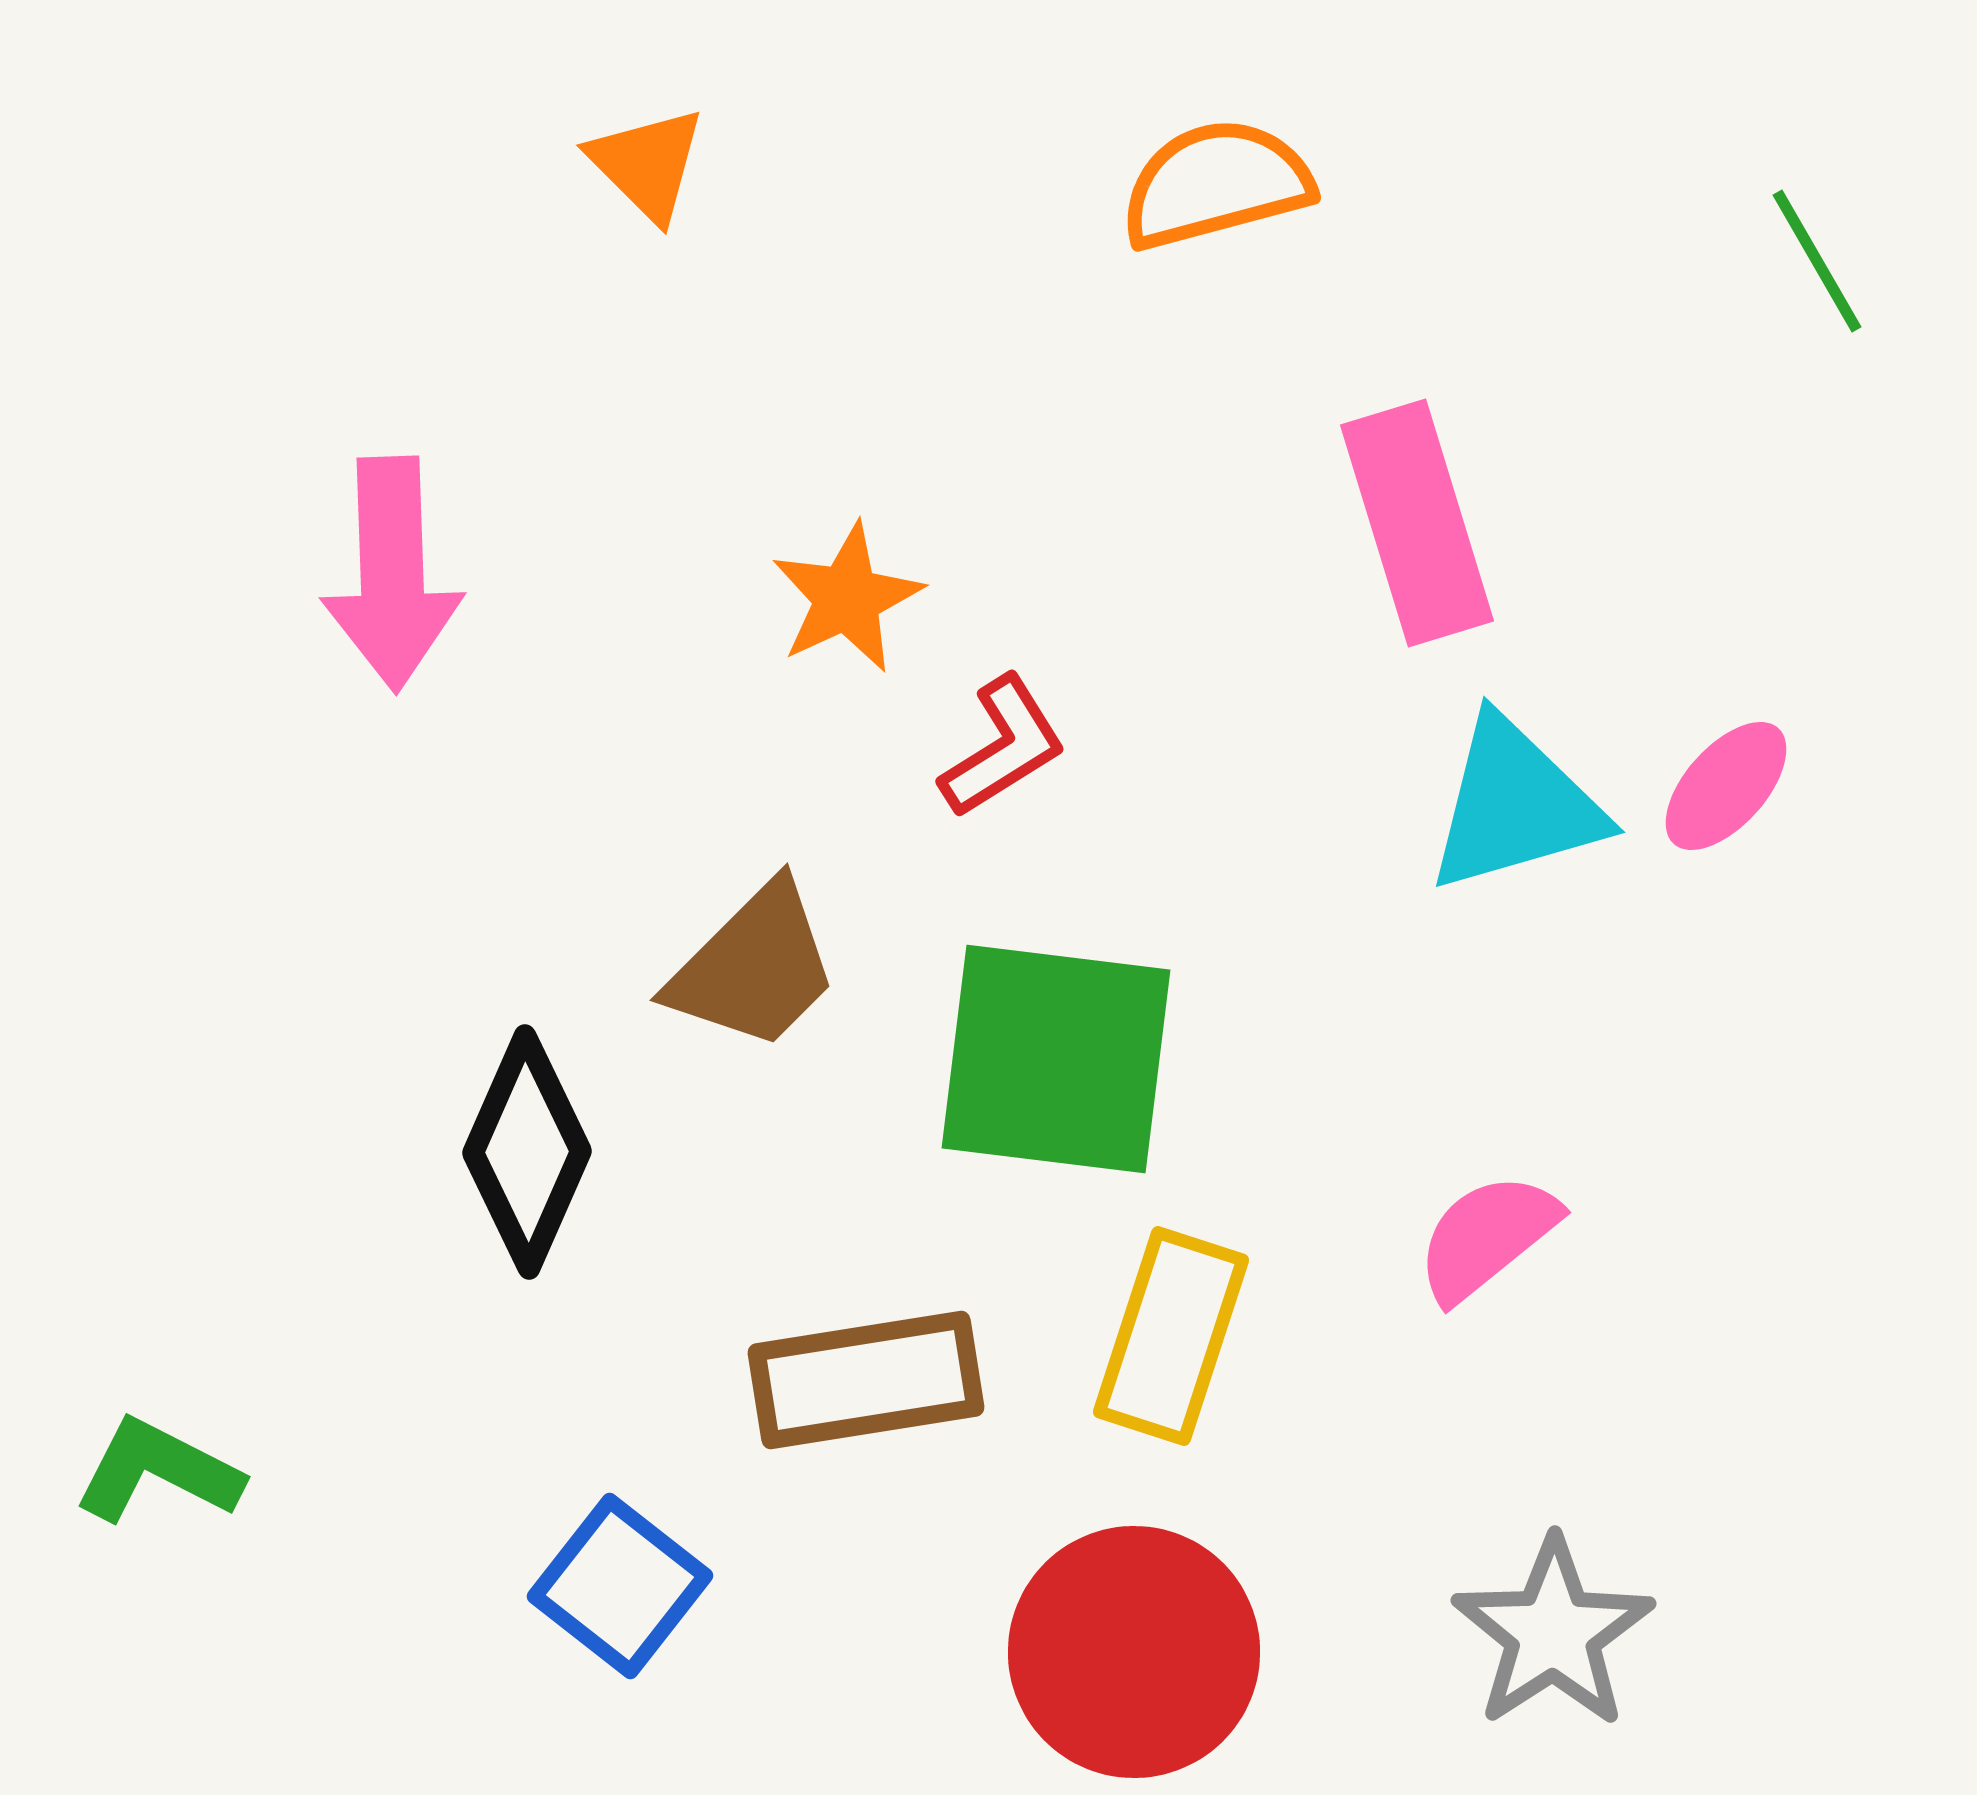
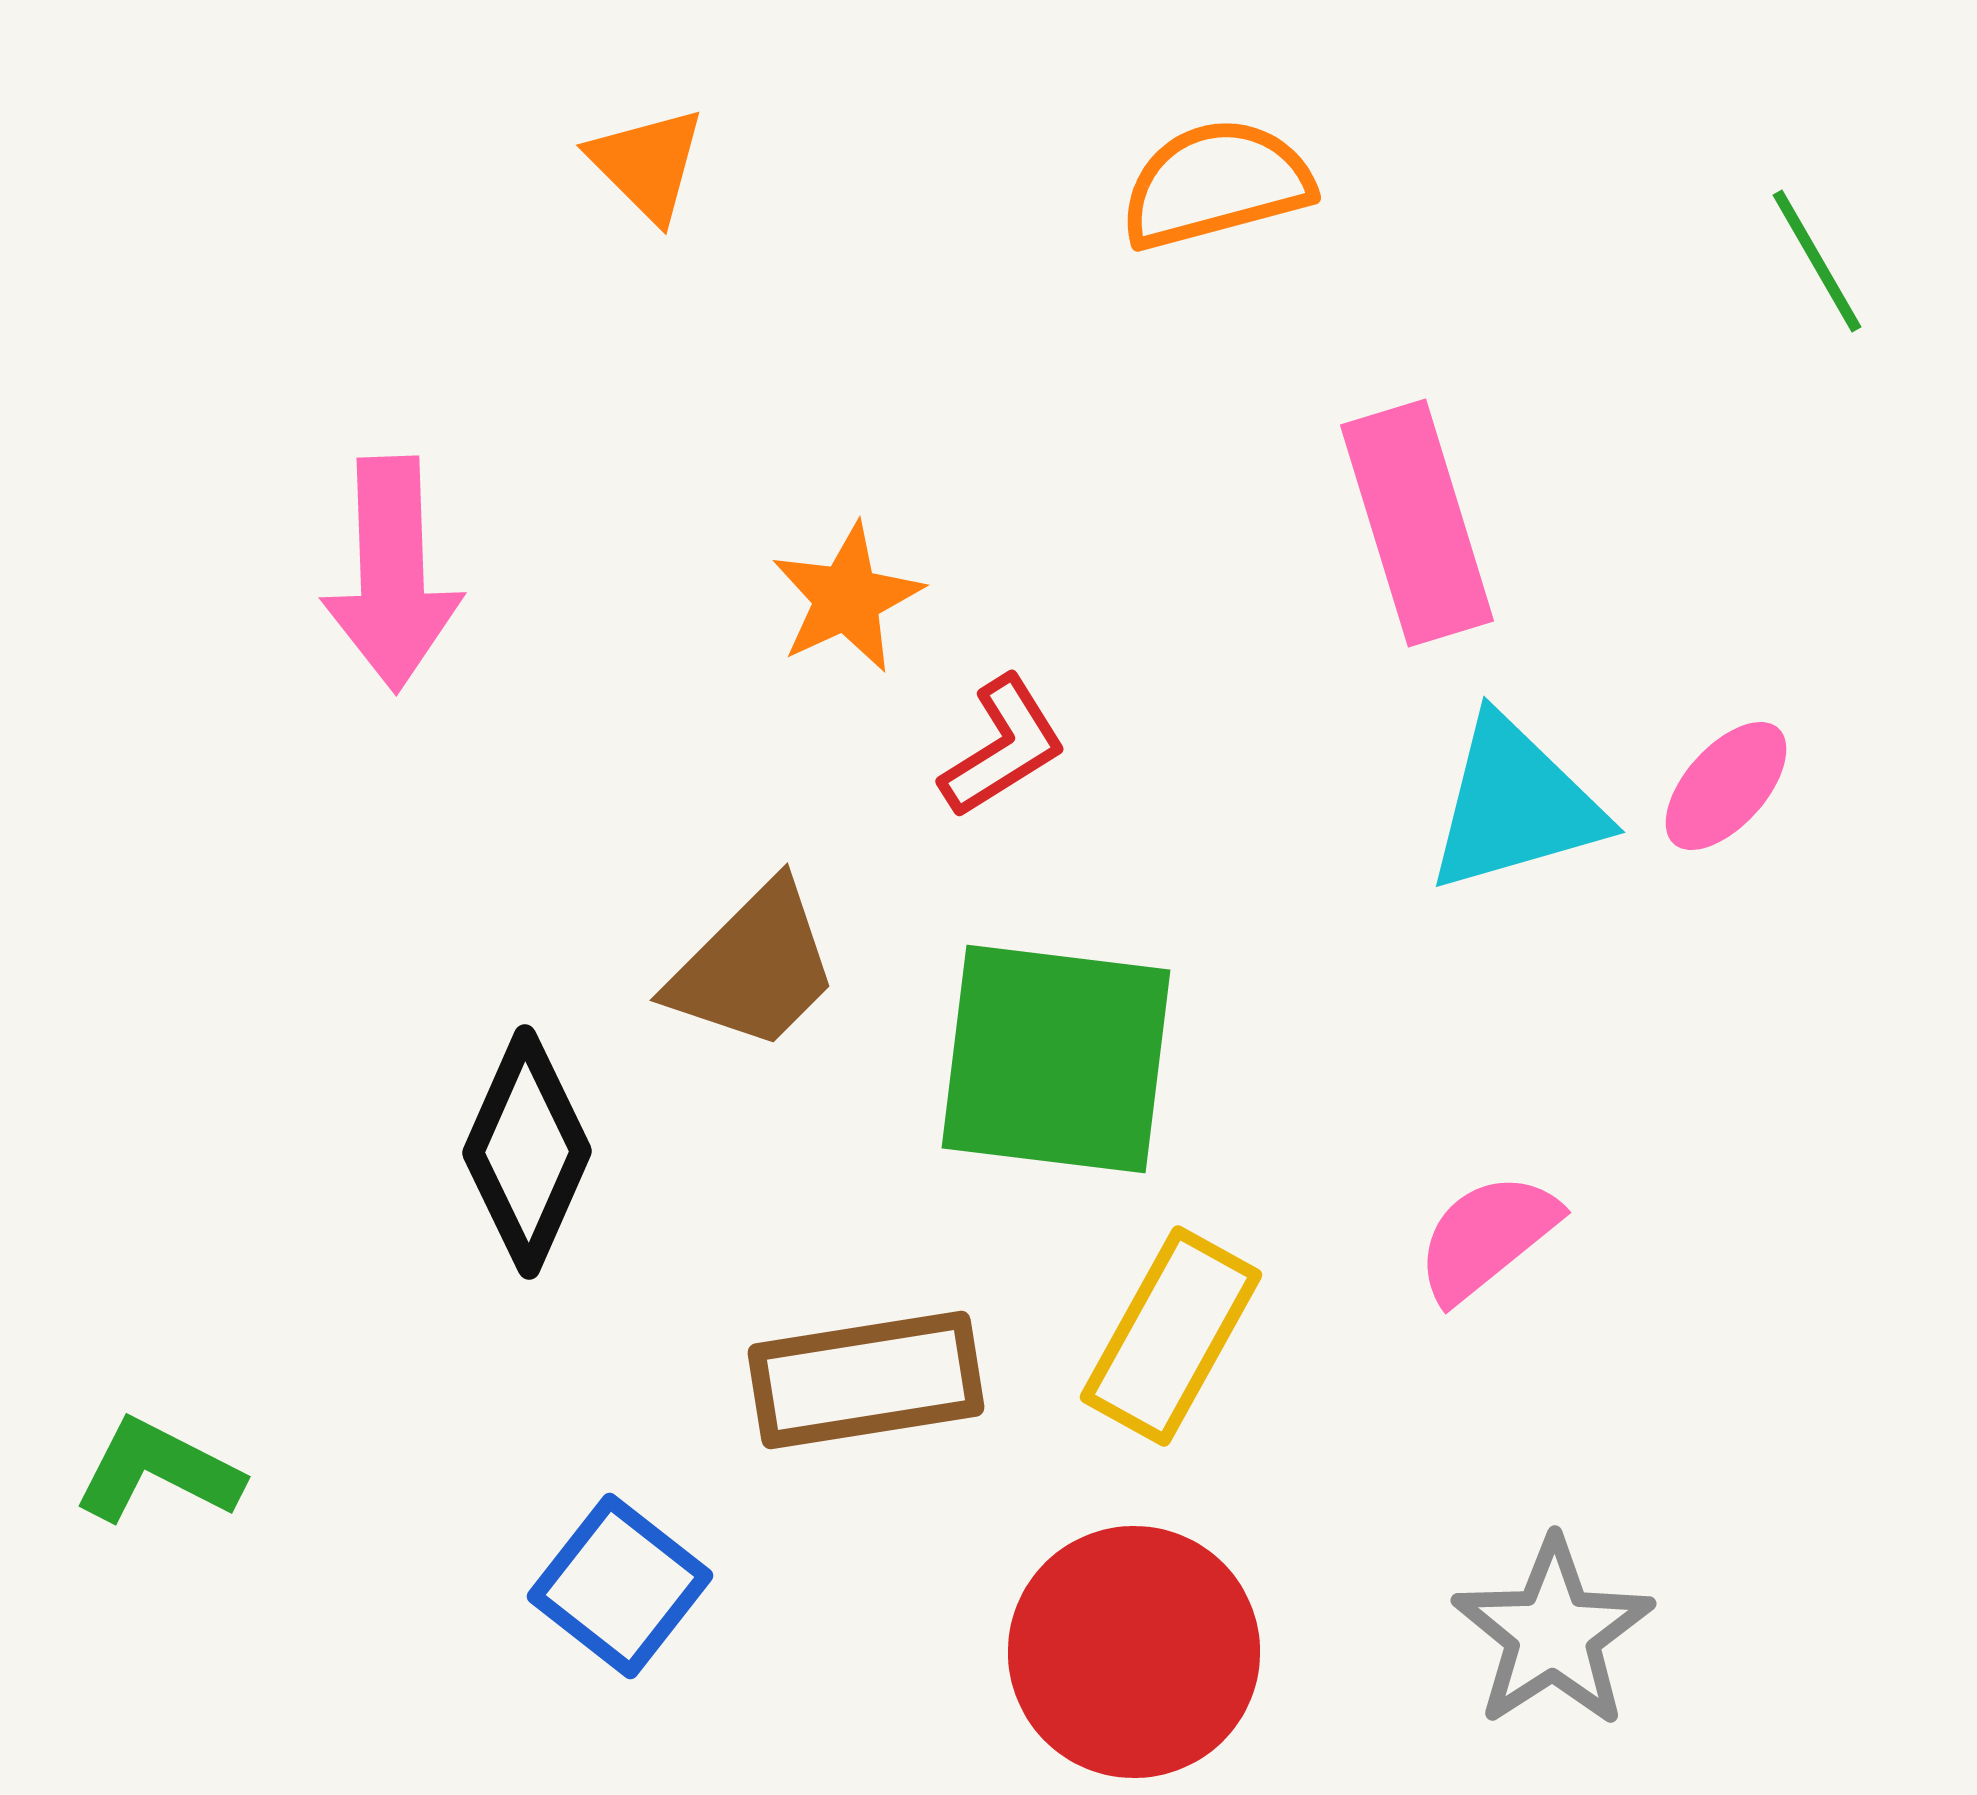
yellow rectangle: rotated 11 degrees clockwise
